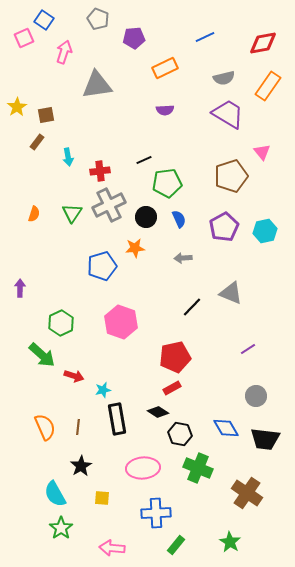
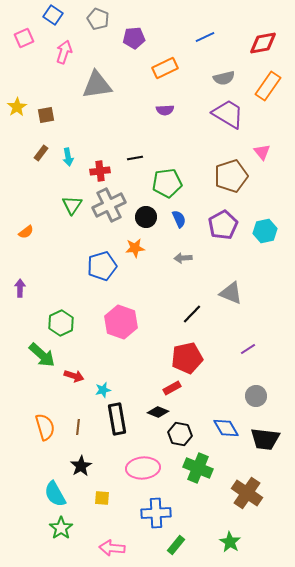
blue square at (44, 20): moved 9 px right, 5 px up
brown rectangle at (37, 142): moved 4 px right, 11 px down
black line at (144, 160): moved 9 px left, 2 px up; rotated 14 degrees clockwise
green triangle at (72, 213): moved 8 px up
orange semicircle at (34, 214): moved 8 px left, 18 px down; rotated 35 degrees clockwise
purple pentagon at (224, 227): moved 1 px left, 2 px up
black line at (192, 307): moved 7 px down
red pentagon at (175, 357): moved 12 px right, 1 px down
black diamond at (158, 412): rotated 10 degrees counterclockwise
orange semicircle at (45, 427): rotated 8 degrees clockwise
